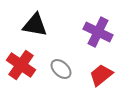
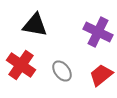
gray ellipse: moved 1 px right, 2 px down; rotated 10 degrees clockwise
